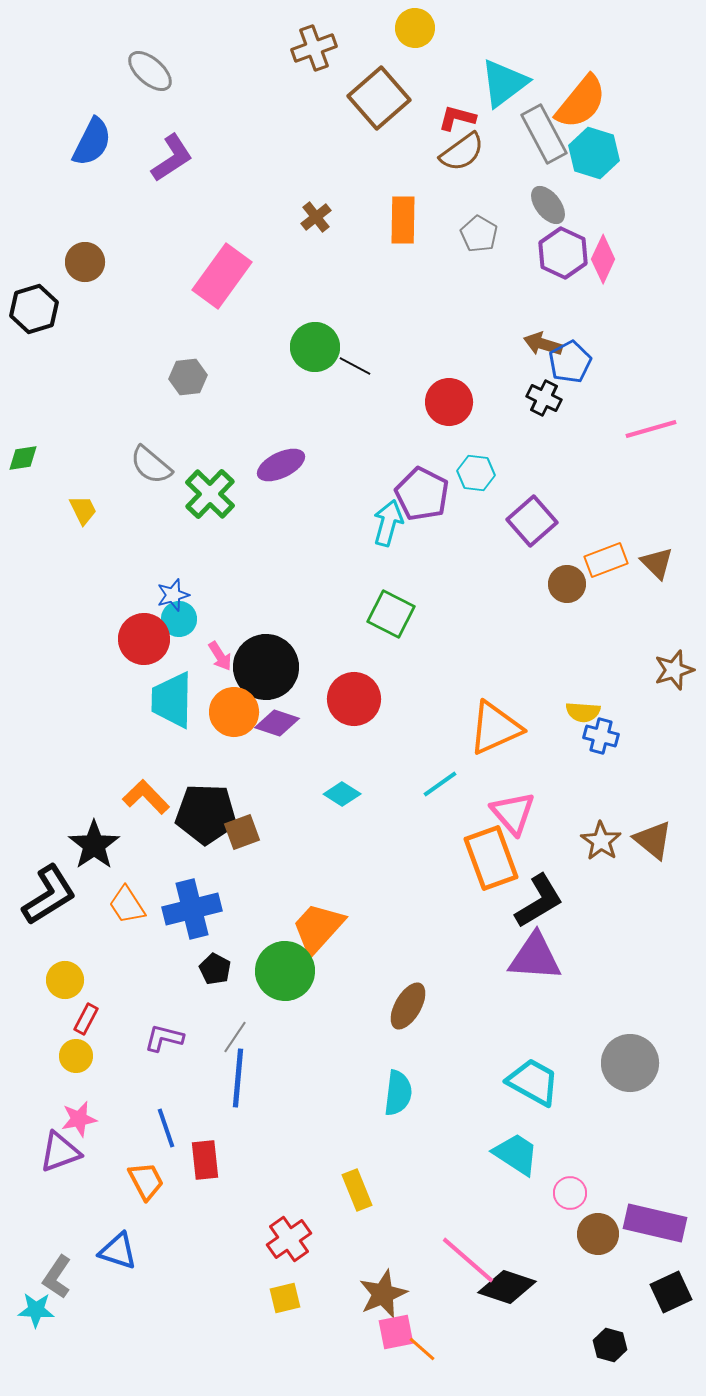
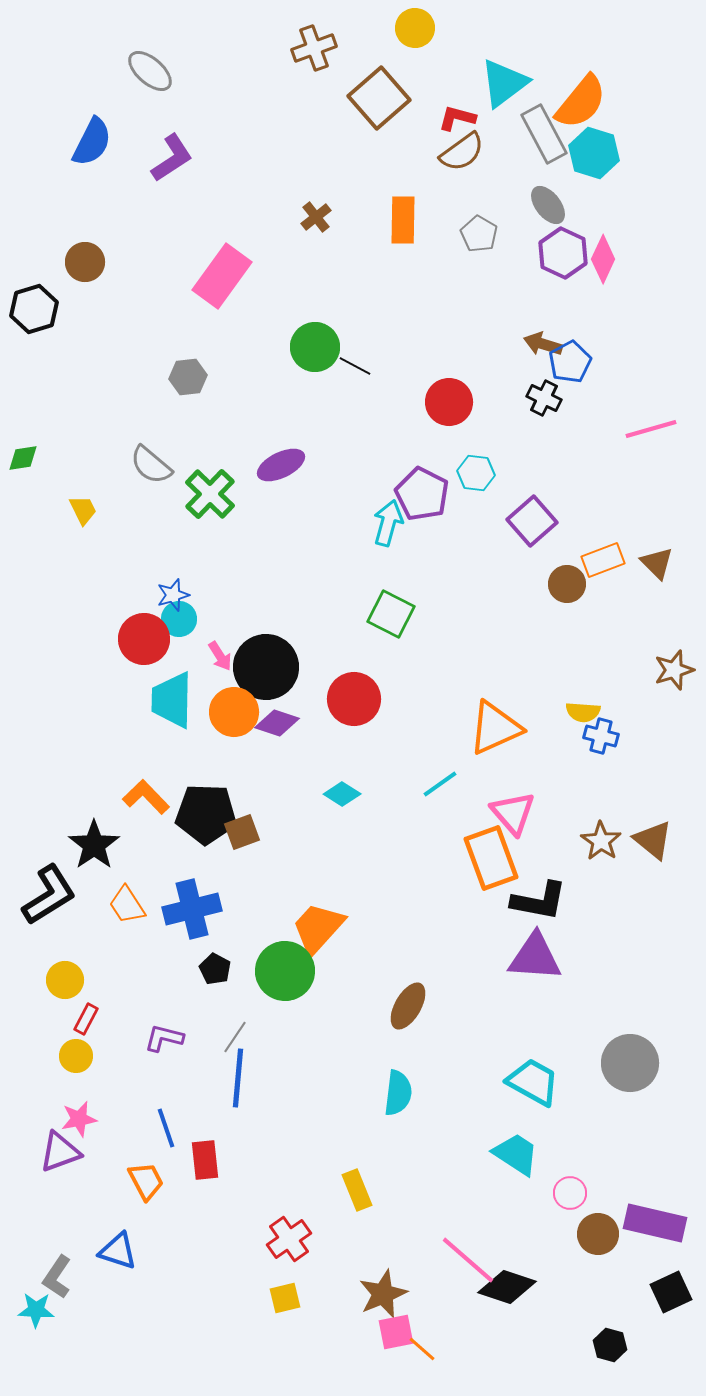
orange rectangle at (606, 560): moved 3 px left
black L-shape at (539, 901): rotated 42 degrees clockwise
